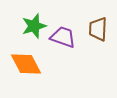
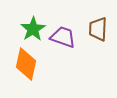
green star: moved 1 px left, 3 px down; rotated 15 degrees counterclockwise
orange diamond: rotated 40 degrees clockwise
